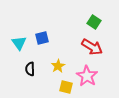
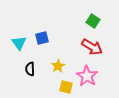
green square: moved 1 px left, 1 px up
